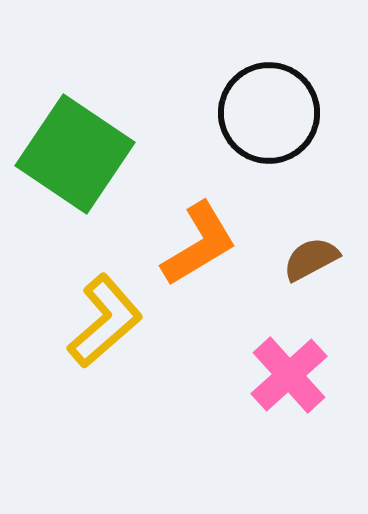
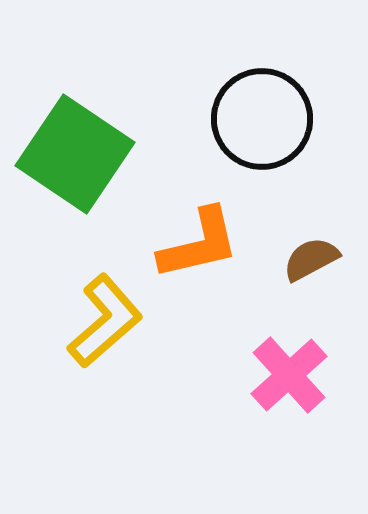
black circle: moved 7 px left, 6 px down
orange L-shape: rotated 18 degrees clockwise
